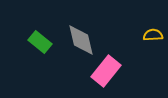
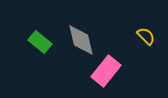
yellow semicircle: moved 7 px left, 1 px down; rotated 48 degrees clockwise
